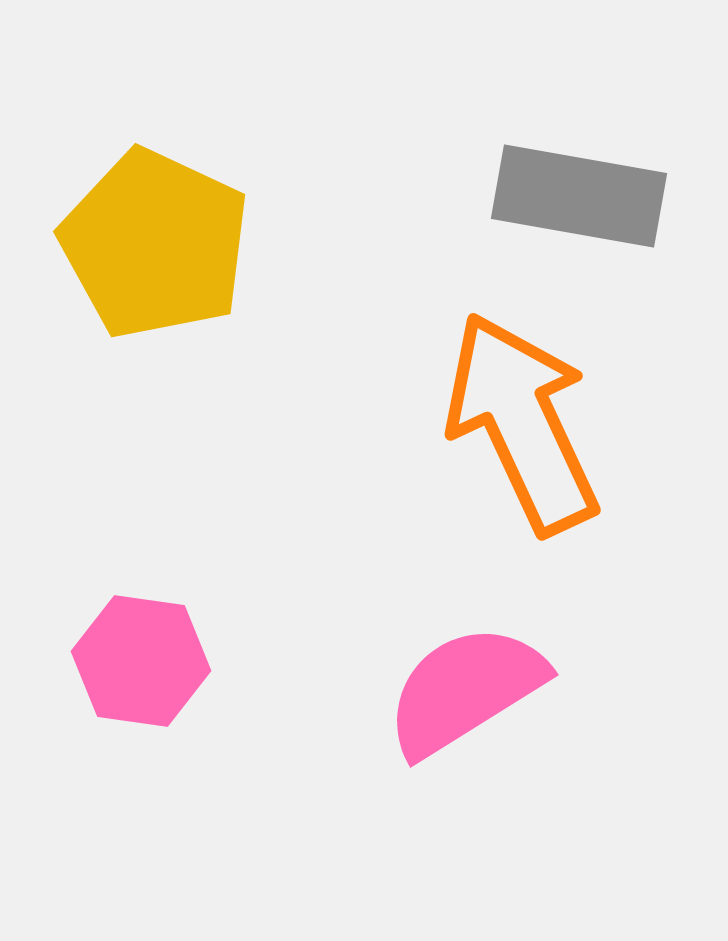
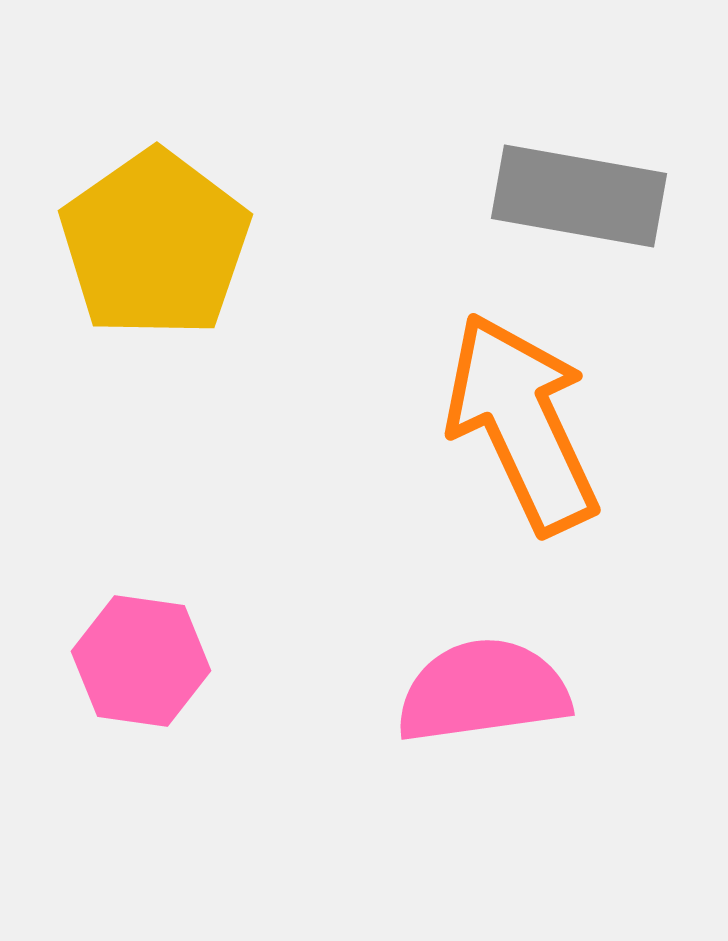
yellow pentagon: rotated 12 degrees clockwise
pink semicircle: moved 18 px right, 1 px down; rotated 24 degrees clockwise
